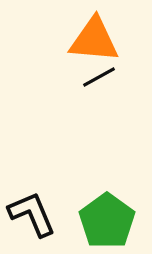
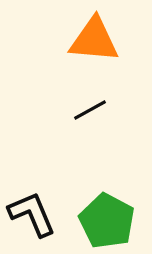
black line: moved 9 px left, 33 px down
green pentagon: rotated 8 degrees counterclockwise
